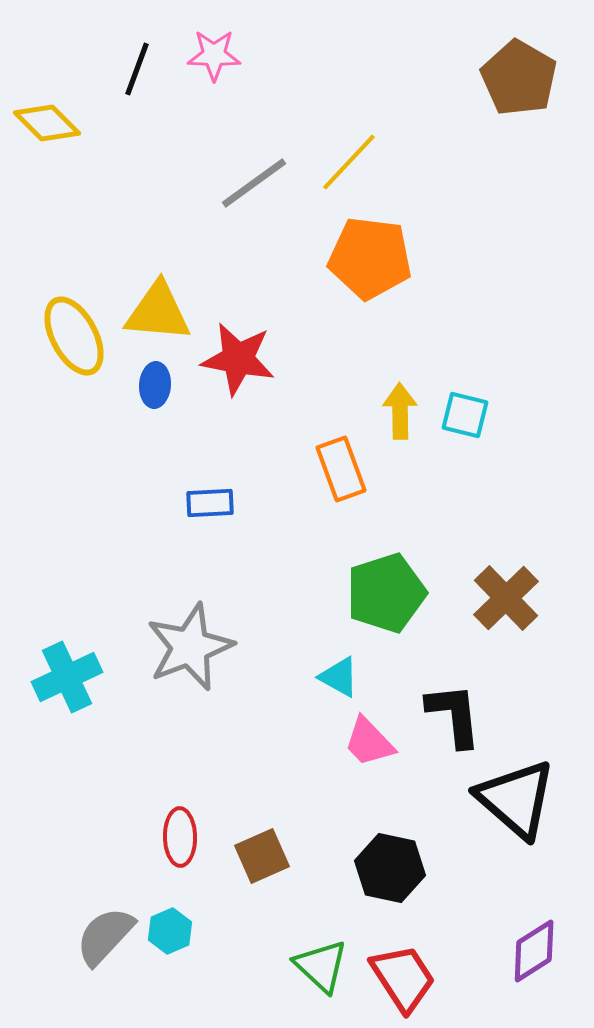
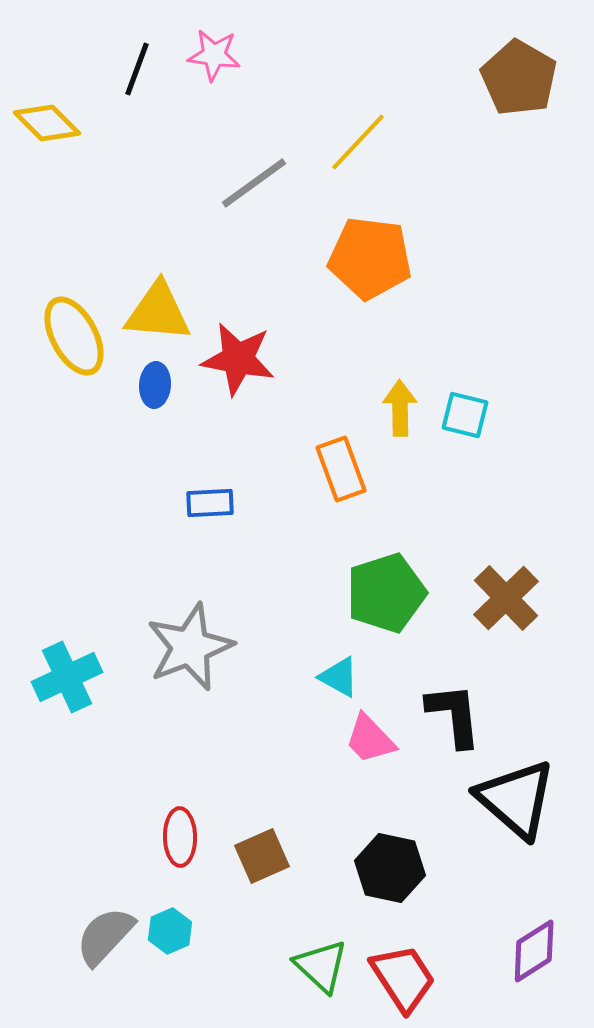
pink star: rotated 6 degrees clockwise
yellow line: moved 9 px right, 20 px up
yellow arrow: moved 3 px up
pink trapezoid: moved 1 px right, 3 px up
